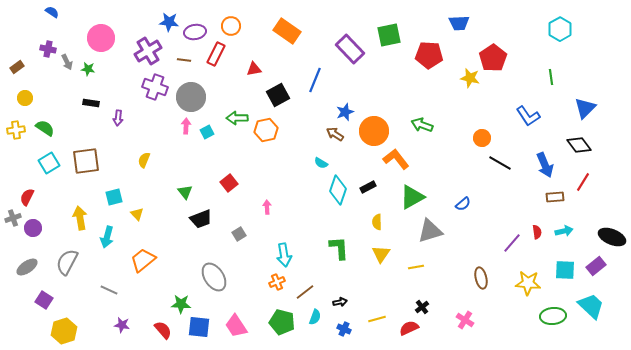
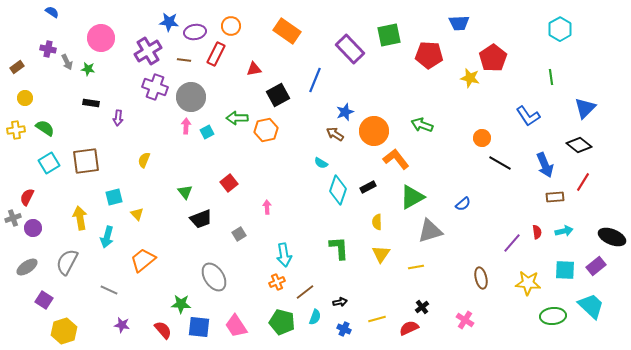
black diamond at (579, 145): rotated 15 degrees counterclockwise
